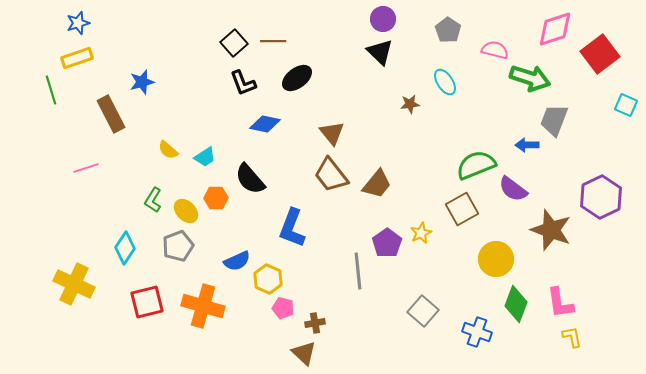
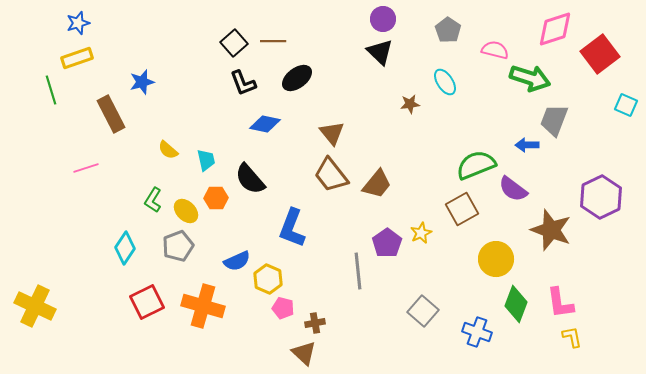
cyan trapezoid at (205, 157): moved 1 px right, 3 px down; rotated 70 degrees counterclockwise
yellow cross at (74, 284): moved 39 px left, 22 px down
red square at (147, 302): rotated 12 degrees counterclockwise
